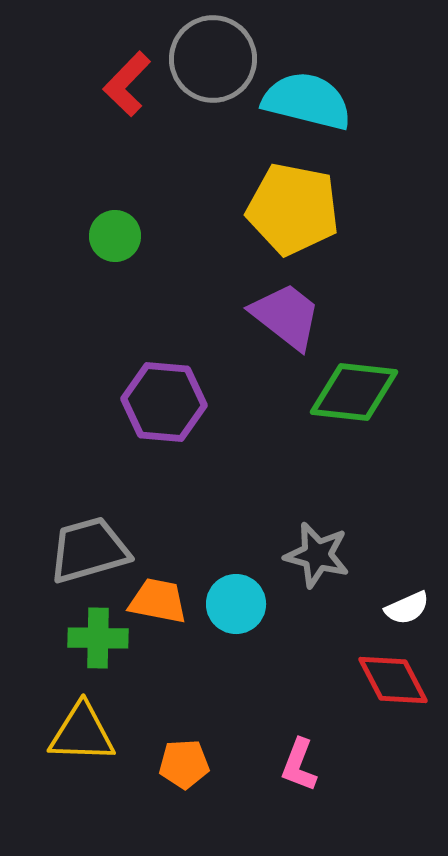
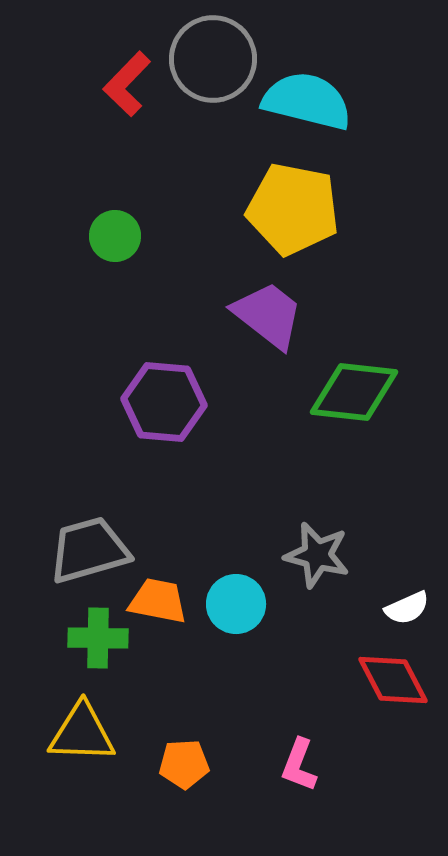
purple trapezoid: moved 18 px left, 1 px up
